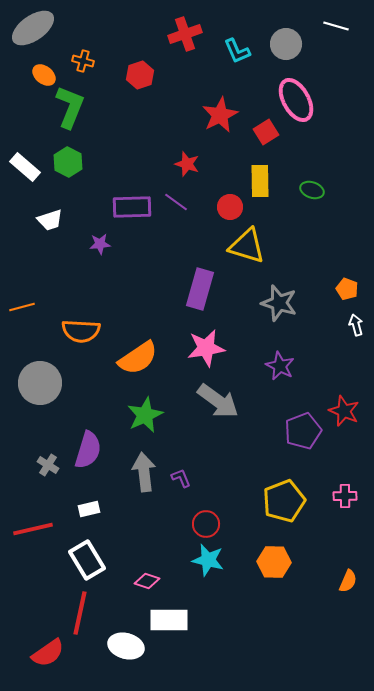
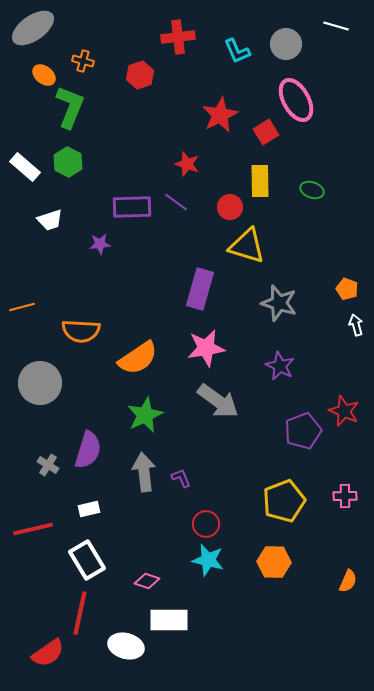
red cross at (185, 34): moved 7 px left, 3 px down; rotated 12 degrees clockwise
